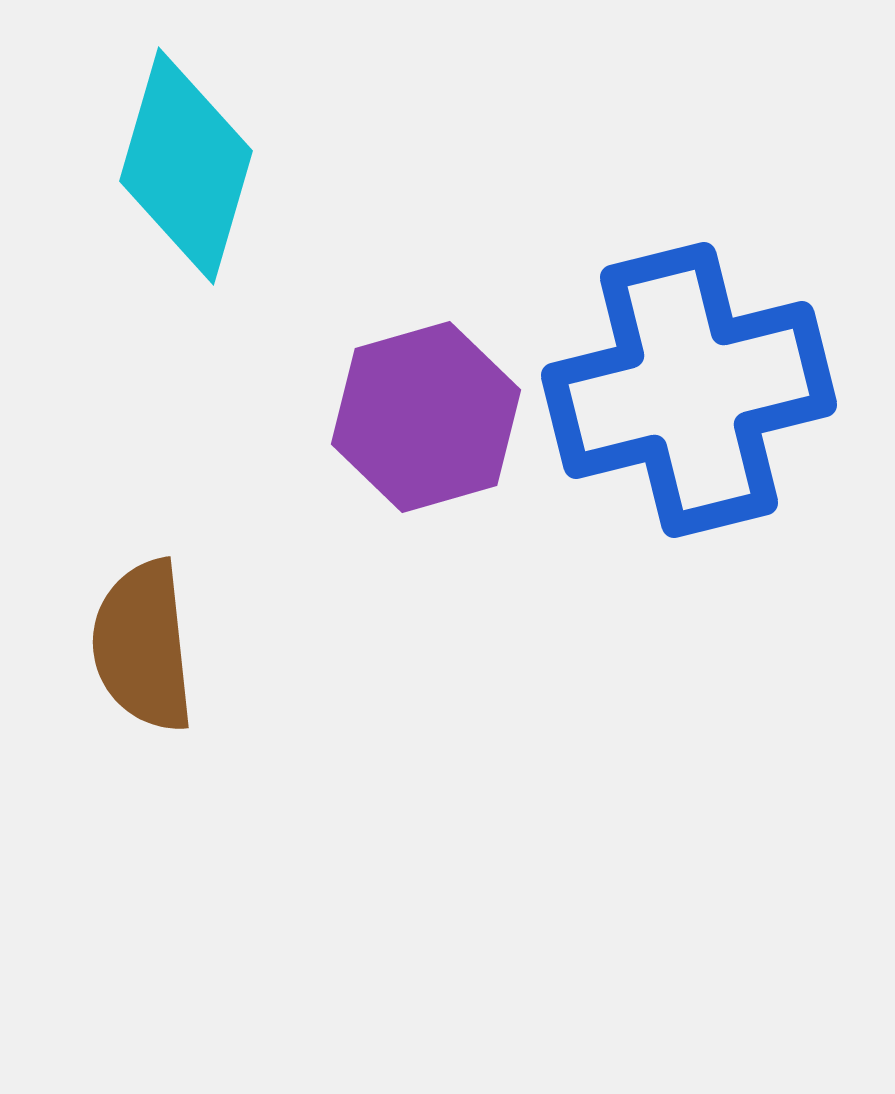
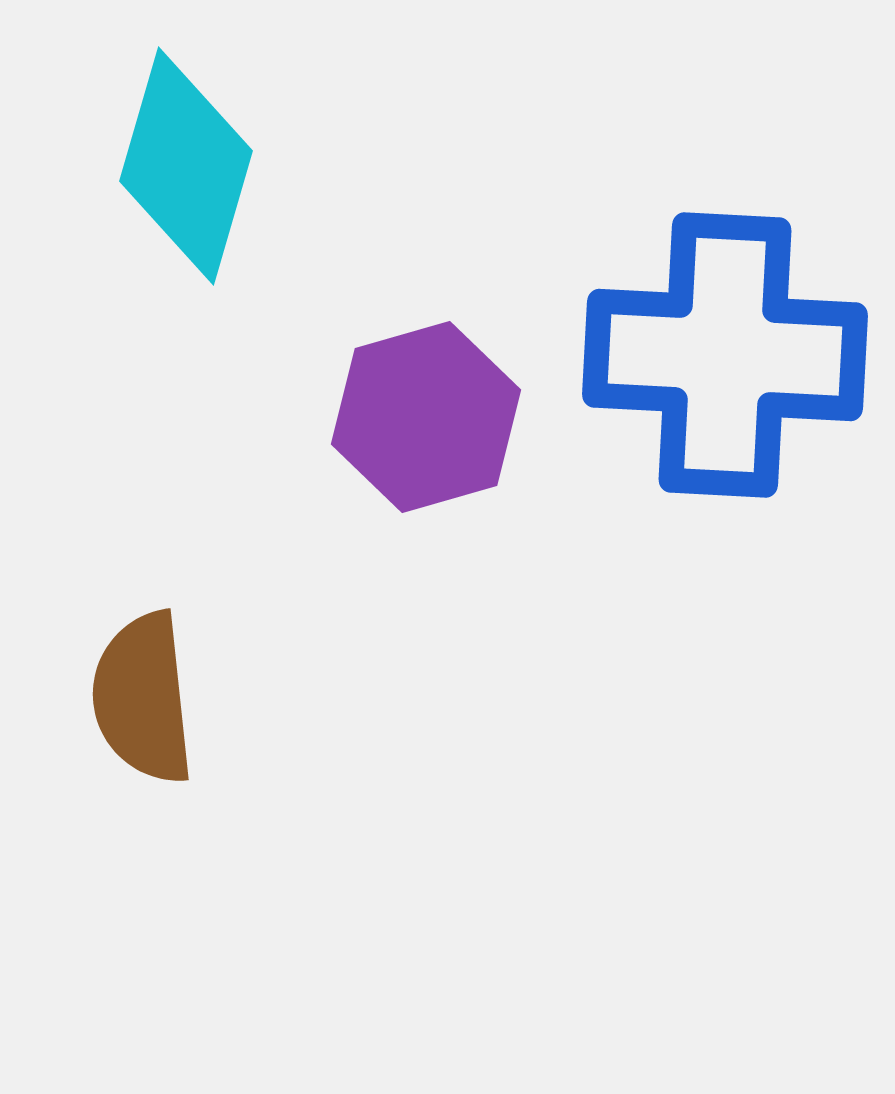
blue cross: moved 36 px right, 35 px up; rotated 17 degrees clockwise
brown semicircle: moved 52 px down
